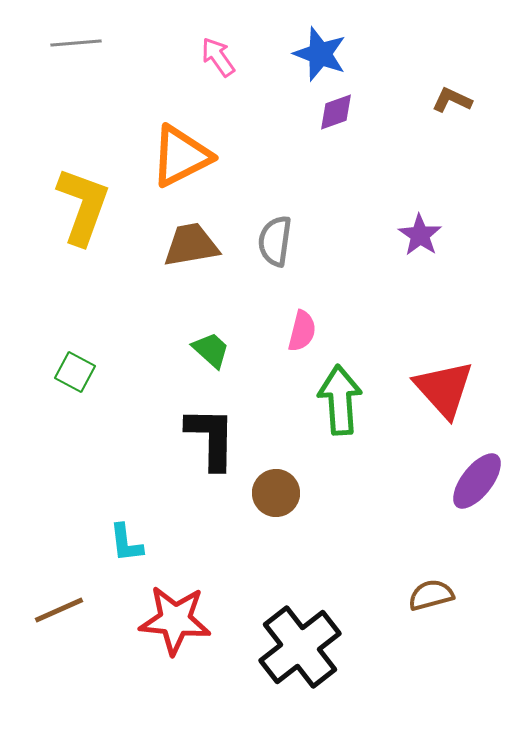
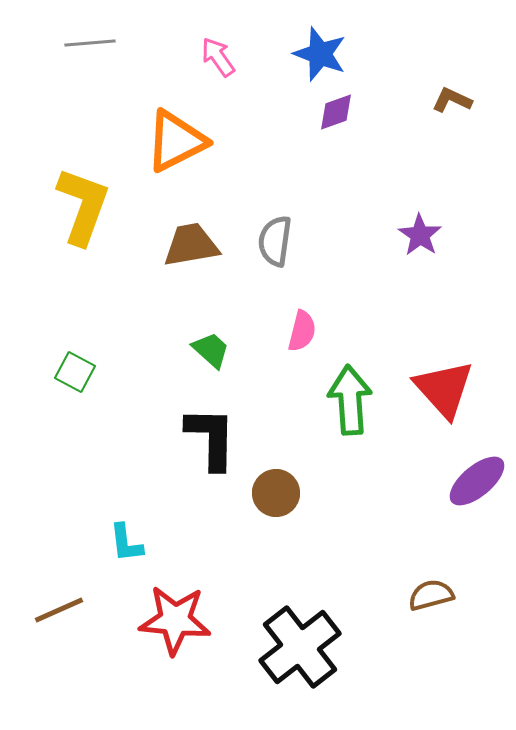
gray line: moved 14 px right
orange triangle: moved 5 px left, 15 px up
green arrow: moved 10 px right
purple ellipse: rotated 12 degrees clockwise
